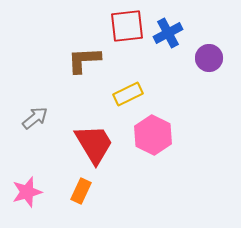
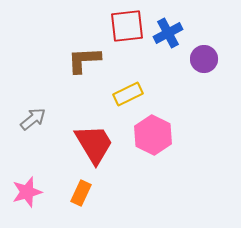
purple circle: moved 5 px left, 1 px down
gray arrow: moved 2 px left, 1 px down
orange rectangle: moved 2 px down
